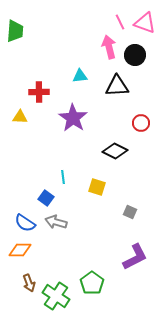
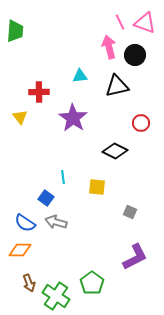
black triangle: rotated 10 degrees counterclockwise
yellow triangle: rotated 49 degrees clockwise
yellow square: rotated 12 degrees counterclockwise
